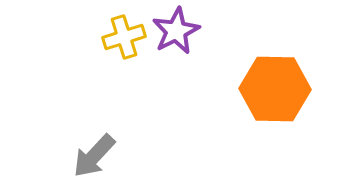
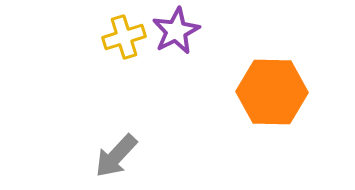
orange hexagon: moved 3 px left, 3 px down
gray arrow: moved 22 px right
